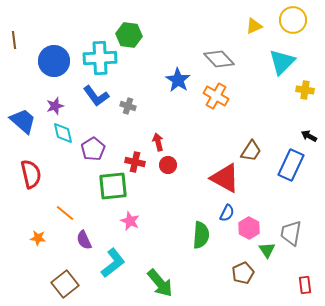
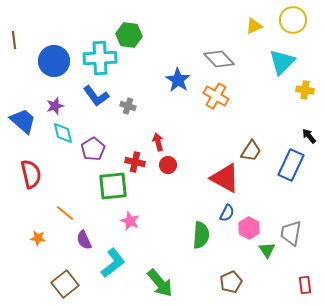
black arrow: rotated 21 degrees clockwise
brown pentagon: moved 12 px left, 9 px down
